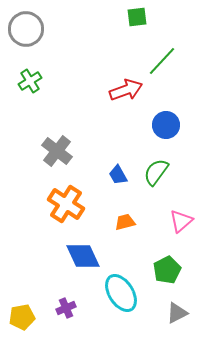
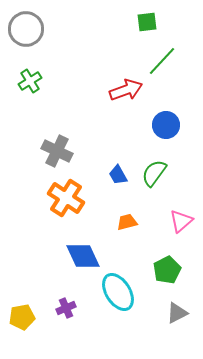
green square: moved 10 px right, 5 px down
gray cross: rotated 12 degrees counterclockwise
green semicircle: moved 2 px left, 1 px down
orange cross: moved 6 px up
orange trapezoid: moved 2 px right
cyan ellipse: moved 3 px left, 1 px up
